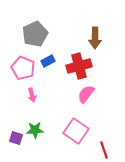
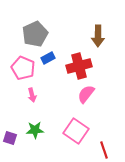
brown arrow: moved 3 px right, 2 px up
blue rectangle: moved 3 px up
purple square: moved 6 px left
